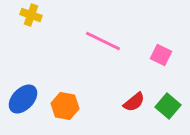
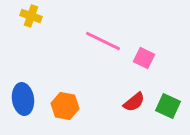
yellow cross: moved 1 px down
pink square: moved 17 px left, 3 px down
blue ellipse: rotated 52 degrees counterclockwise
green square: rotated 15 degrees counterclockwise
